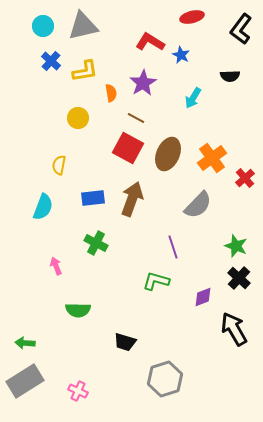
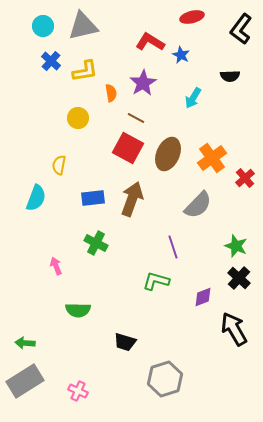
cyan semicircle: moved 7 px left, 9 px up
